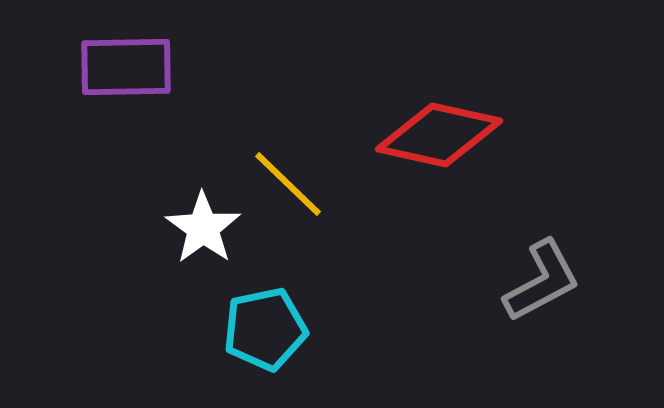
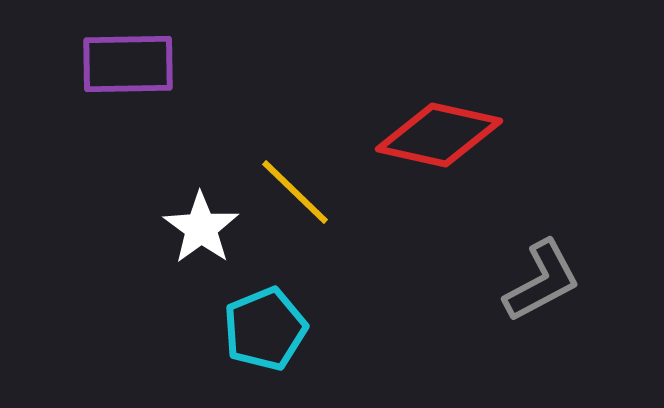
purple rectangle: moved 2 px right, 3 px up
yellow line: moved 7 px right, 8 px down
white star: moved 2 px left
cyan pentagon: rotated 10 degrees counterclockwise
